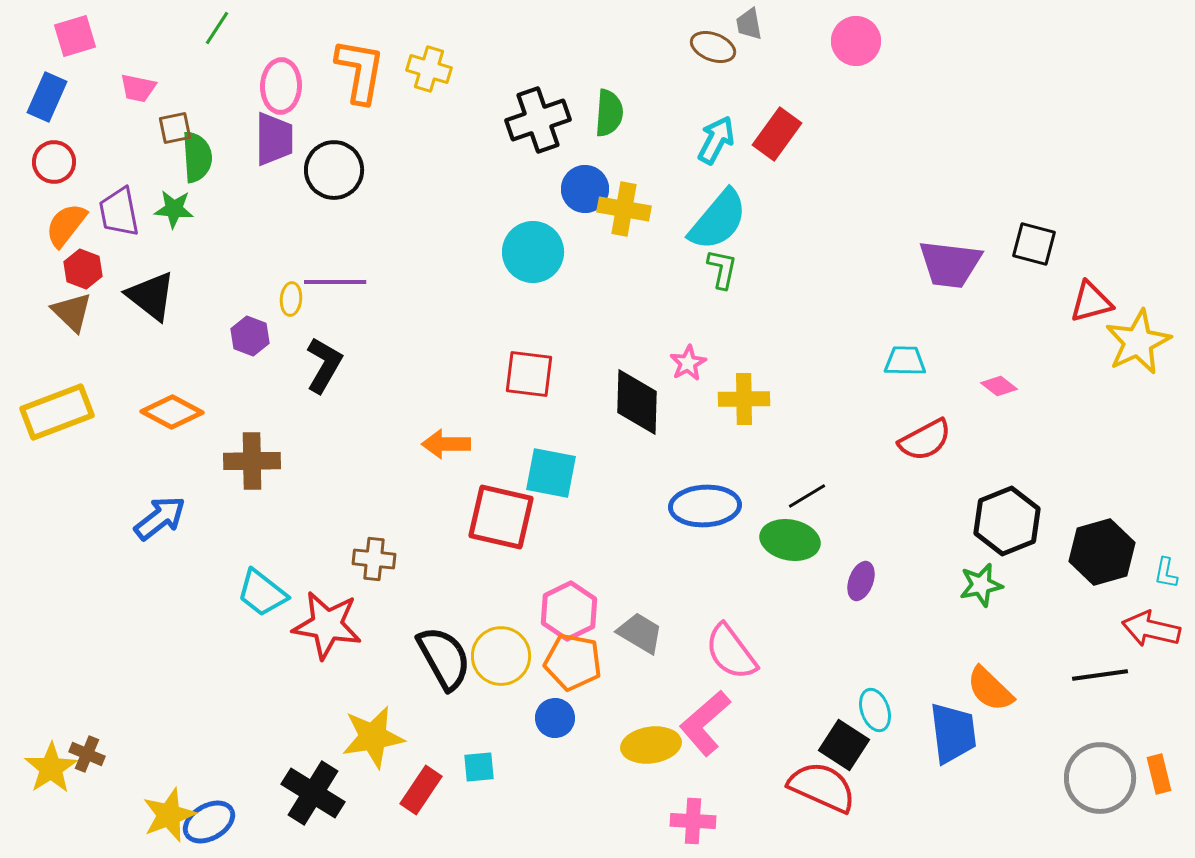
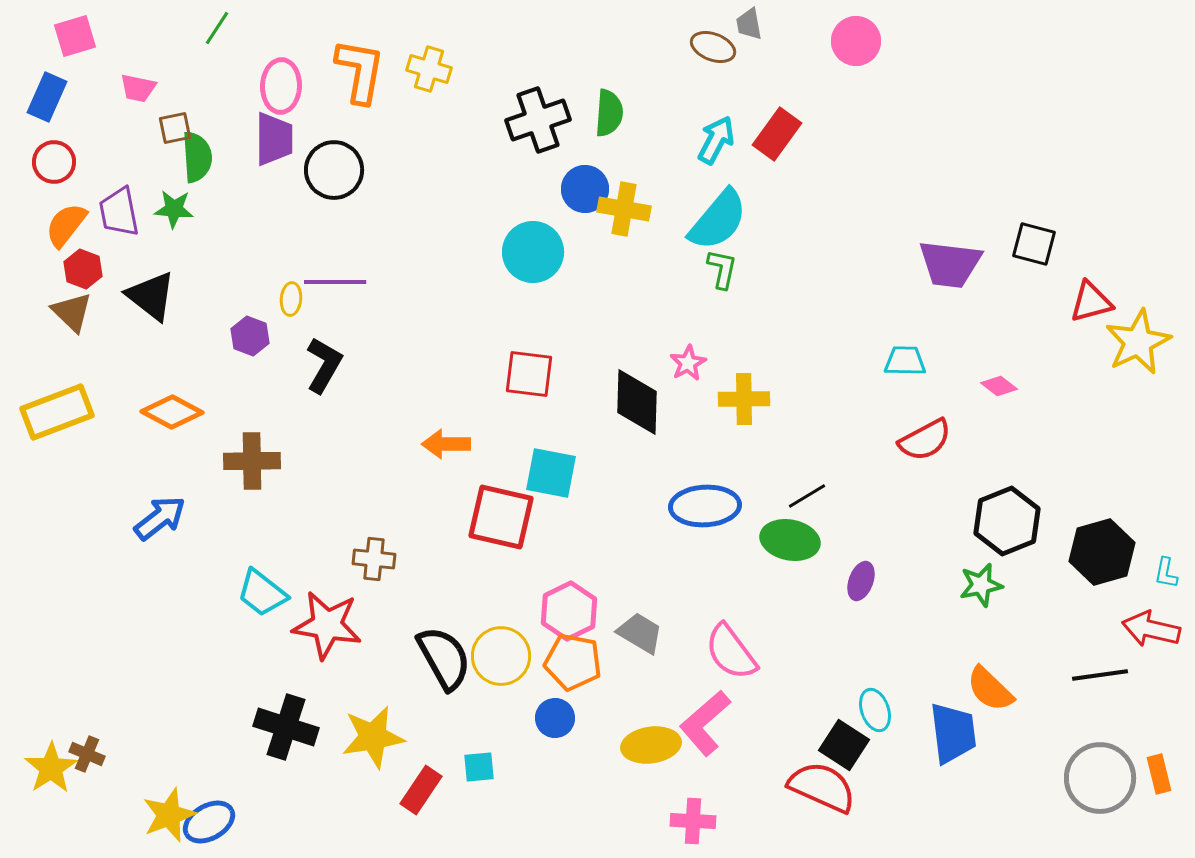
black cross at (313, 793): moved 27 px left, 66 px up; rotated 14 degrees counterclockwise
